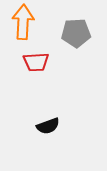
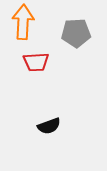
black semicircle: moved 1 px right
